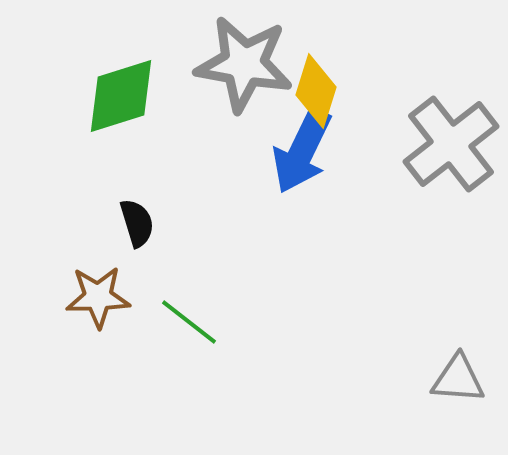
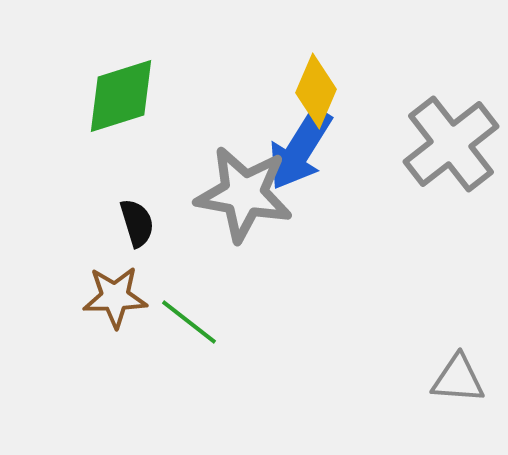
gray star: moved 130 px down
yellow diamond: rotated 6 degrees clockwise
blue arrow: moved 2 px left, 2 px up; rotated 6 degrees clockwise
brown star: moved 17 px right
